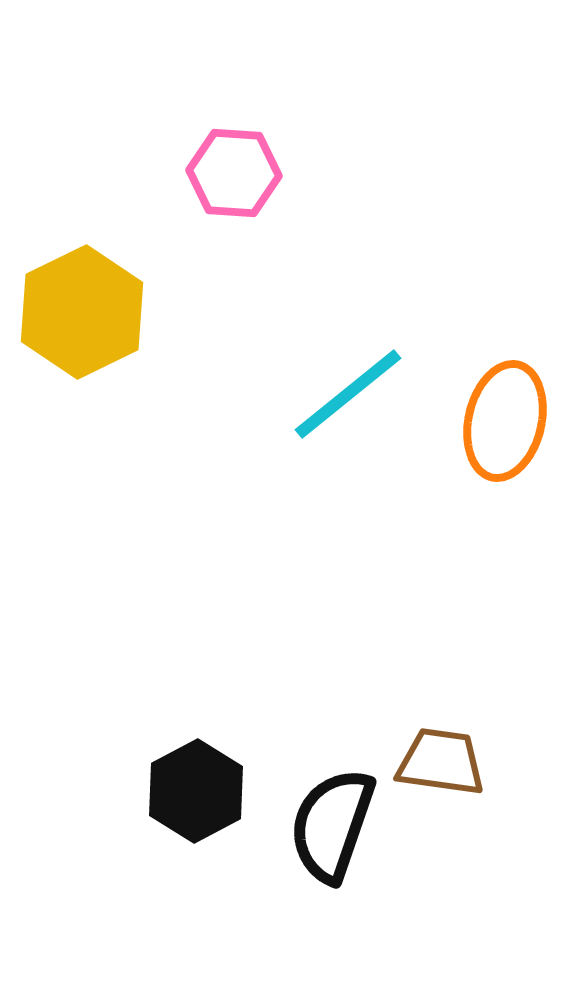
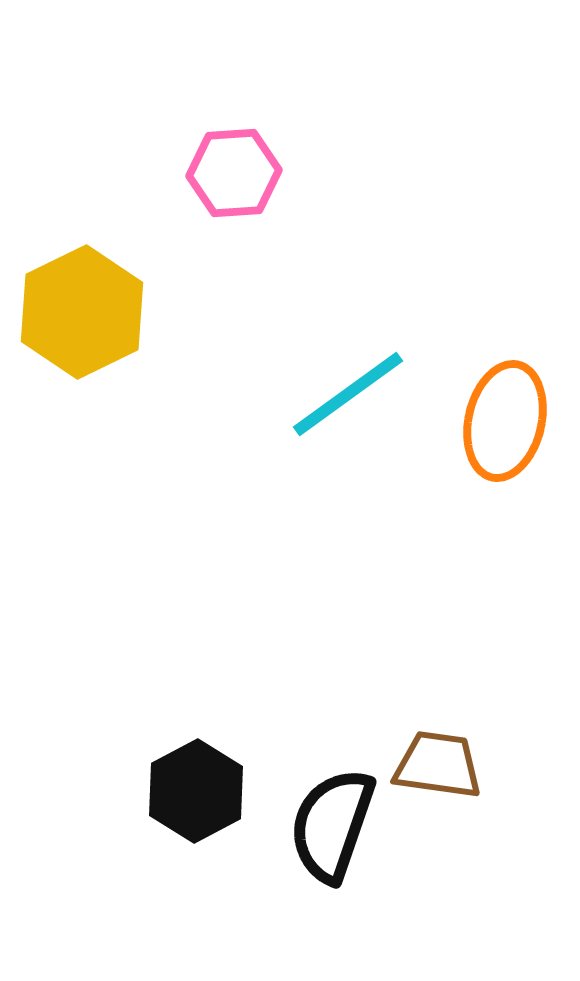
pink hexagon: rotated 8 degrees counterclockwise
cyan line: rotated 3 degrees clockwise
brown trapezoid: moved 3 px left, 3 px down
